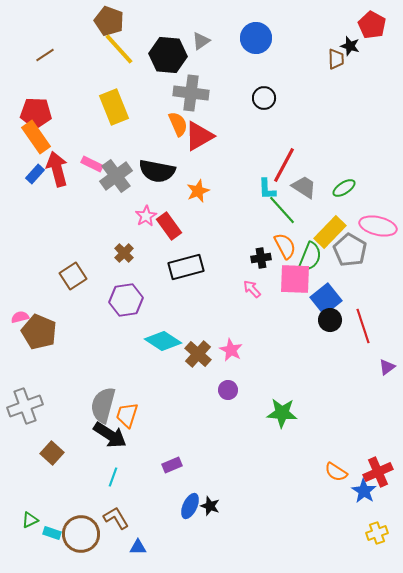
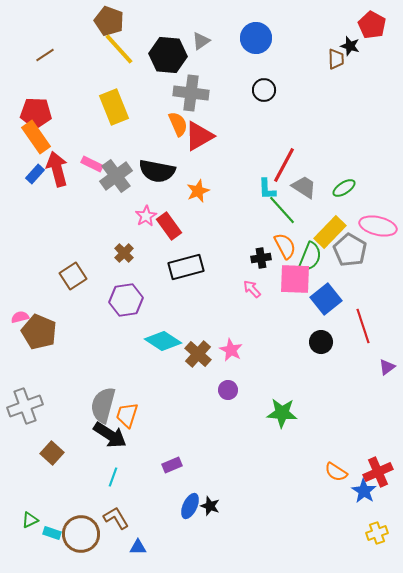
black circle at (264, 98): moved 8 px up
black circle at (330, 320): moved 9 px left, 22 px down
